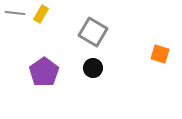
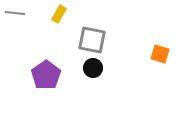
yellow rectangle: moved 18 px right
gray square: moved 1 px left, 8 px down; rotated 20 degrees counterclockwise
purple pentagon: moved 2 px right, 3 px down
